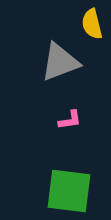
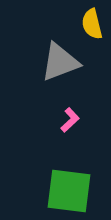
pink L-shape: rotated 35 degrees counterclockwise
